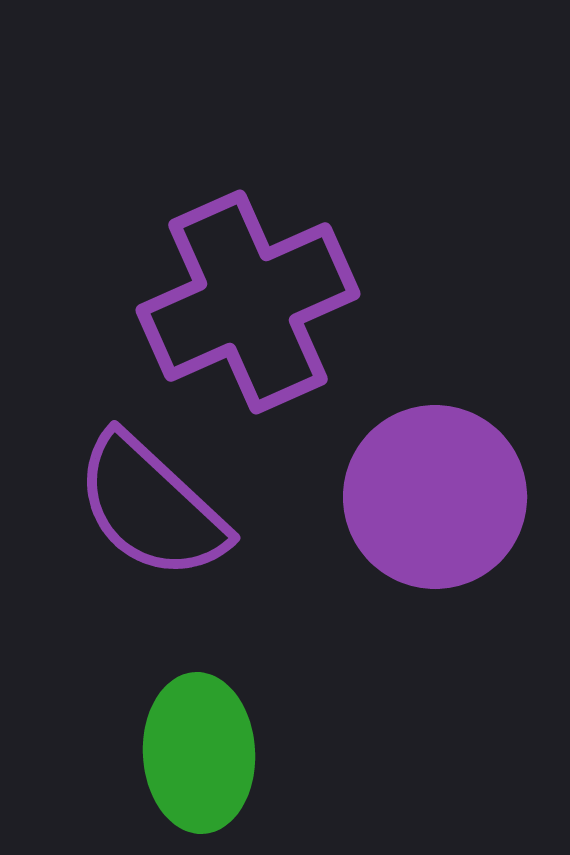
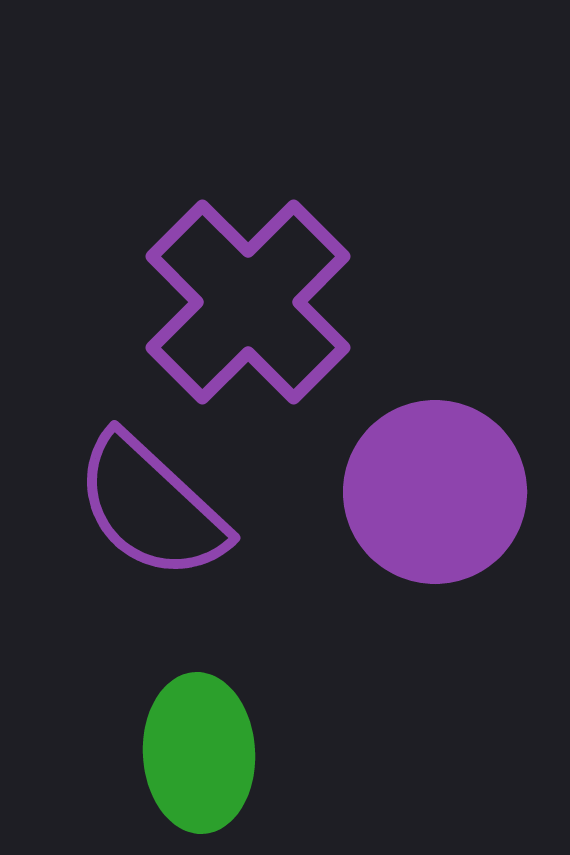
purple cross: rotated 21 degrees counterclockwise
purple circle: moved 5 px up
